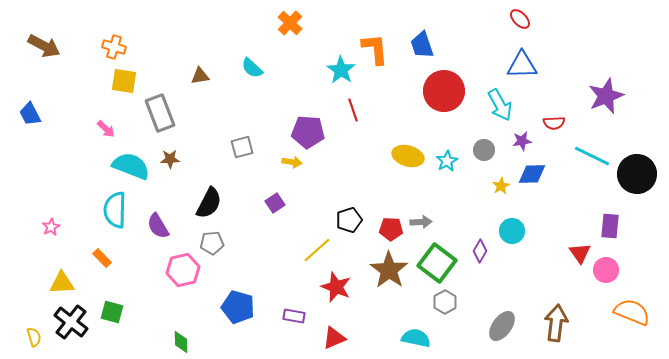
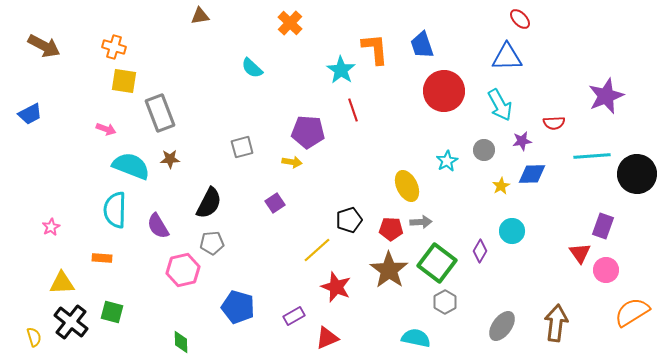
blue triangle at (522, 65): moved 15 px left, 8 px up
brown triangle at (200, 76): moved 60 px up
blue trapezoid at (30, 114): rotated 90 degrees counterclockwise
pink arrow at (106, 129): rotated 24 degrees counterclockwise
yellow ellipse at (408, 156): moved 1 px left, 30 px down; rotated 48 degrees clockwise
cyan line at (592, 156): rotated 30 degrees counterclockwise
purple rectangle at (610, 226): moved 7 px left; rotated 15 degrees clockwise
orange rectangle at (102, 258): rotated 42 degrees counterclockwise
orange semicircle at (632, 312): rotated 54 degrees counterclockwise
purple rectangle at (294, 316): rotated 40 degrees counterclockwise
red triangle at (334, 338): moved 7 px left
